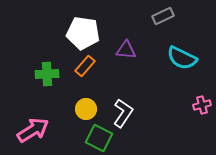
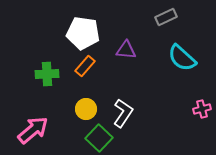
gray rectangle: moved 3 px right, 1 px down
cyan semicircle: rotated 16 degrees clockwise
pink cross: moved 4 px down
pink arrow: rotated 8 degrees counterclockwise
green square: rotated 16 degrees clockwise
